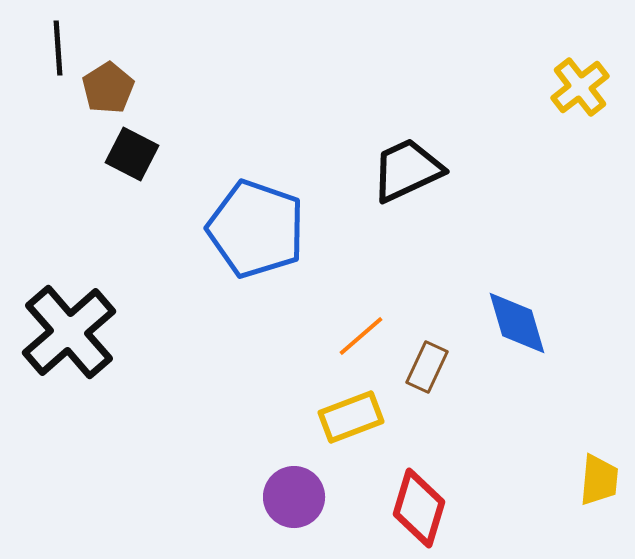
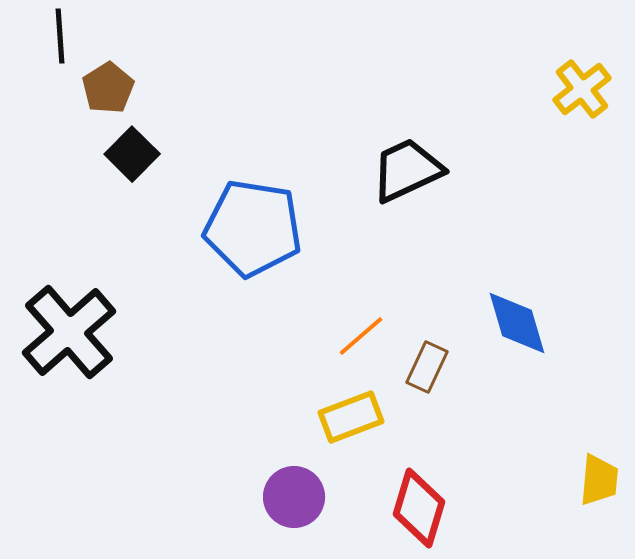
black line: moved 2 px right, 12 px up
yellow cross: moved 2 px right, 2 px down
black square: rotated 18 degrees clockwise
blue pentagon: moved 3 px left, 1 px up; rotated 10 degrees counterclockwise
